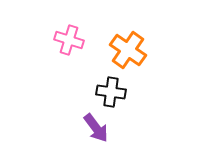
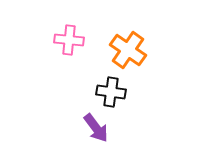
pink cross: rotated 12 degrees counterclockwise
